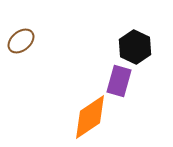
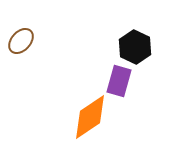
brown ellipse: rotated 8 degrees counterclockwise
